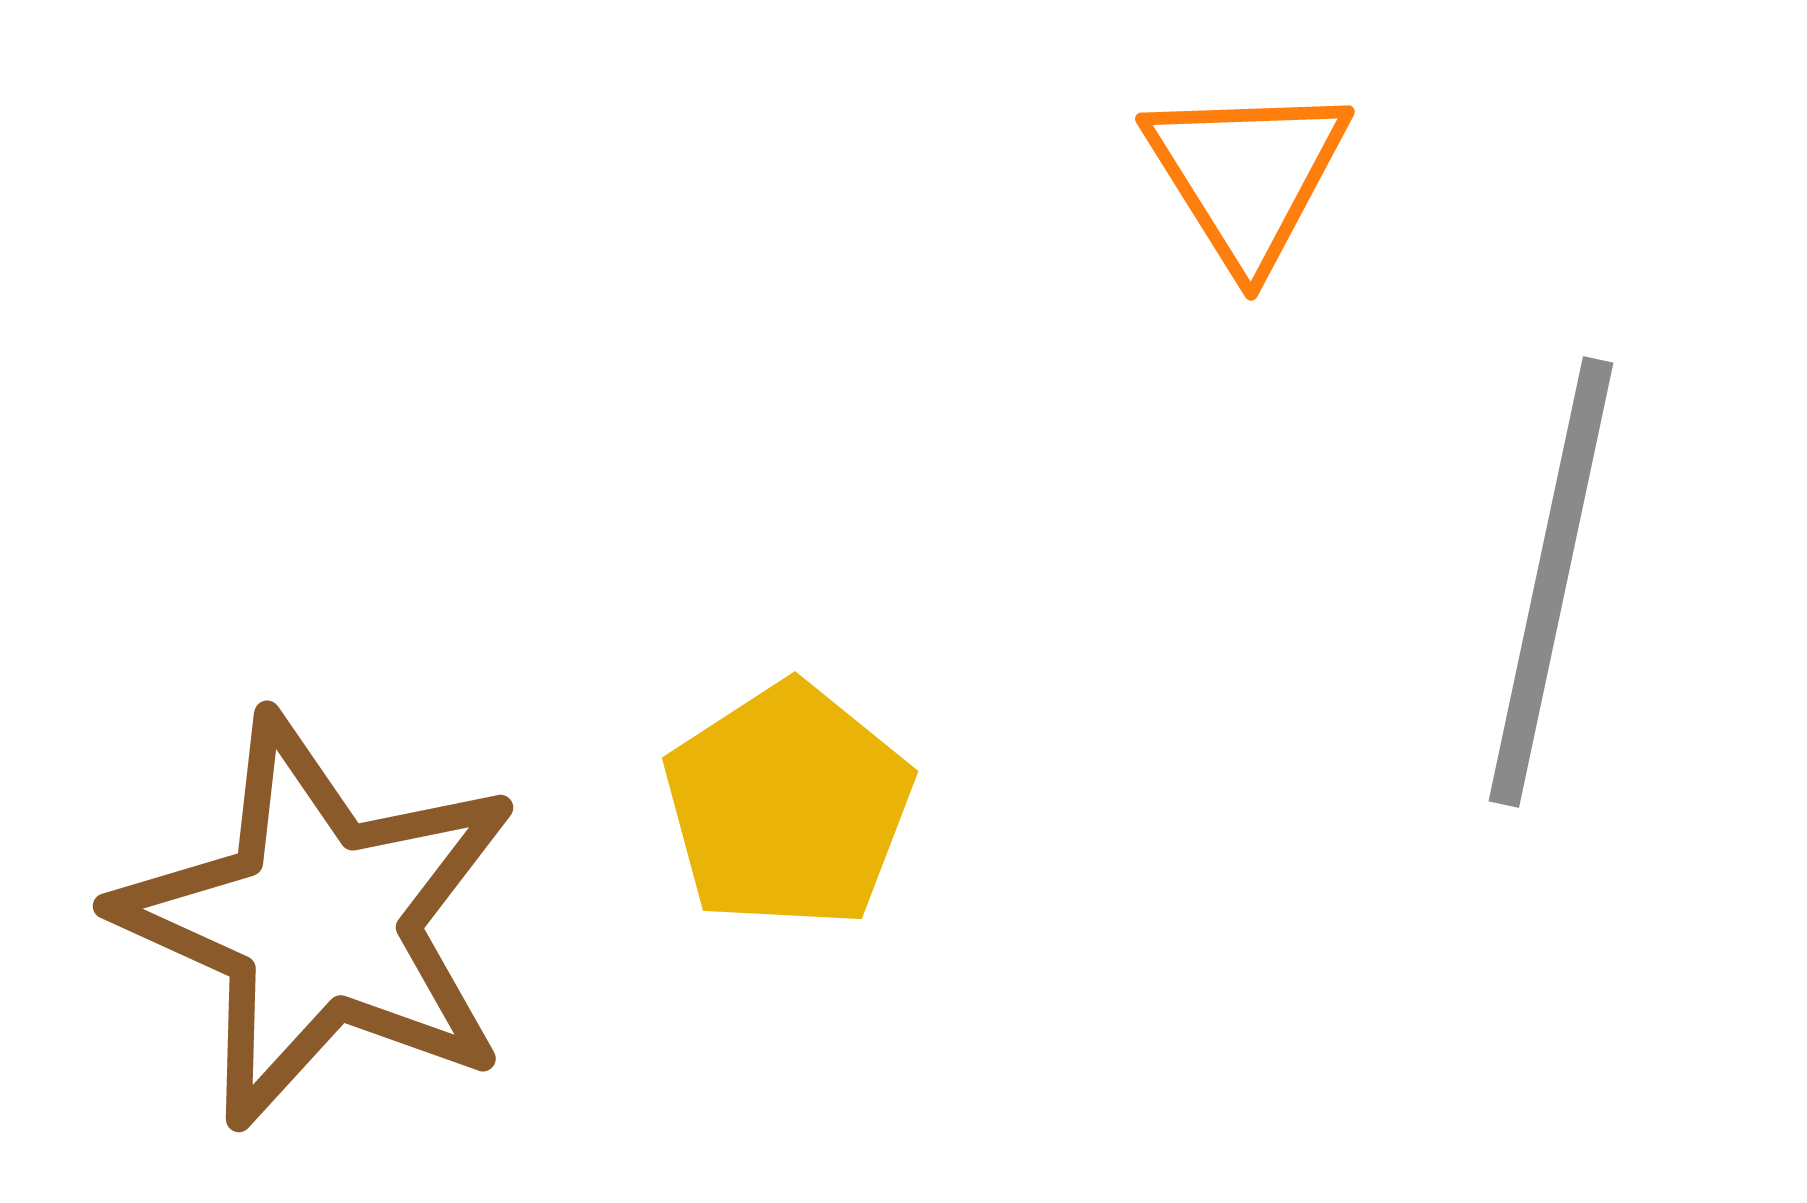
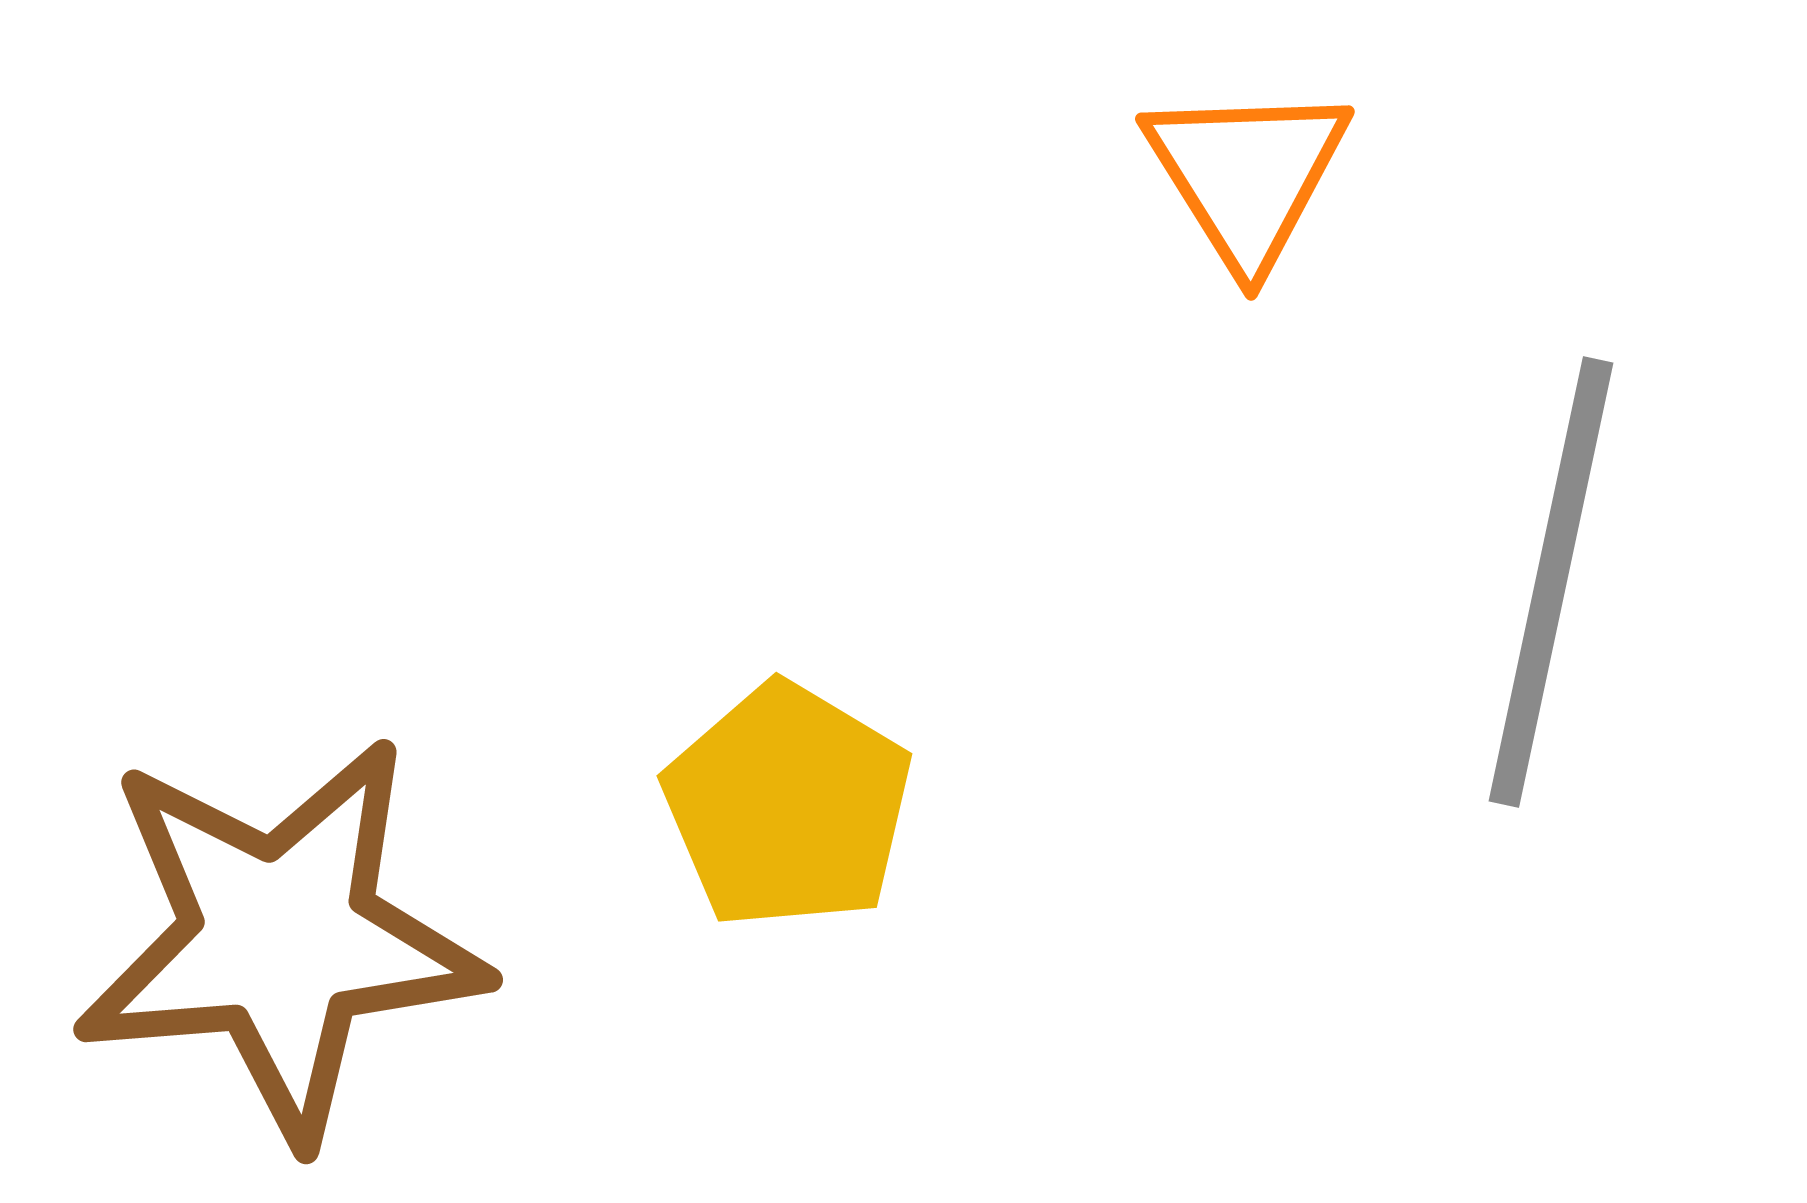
yellow pentagon: rotated 8 degrees counterclockwise
brown star: moved 39 px left, 18 px down; rotated 29 degrees counterclockwise
